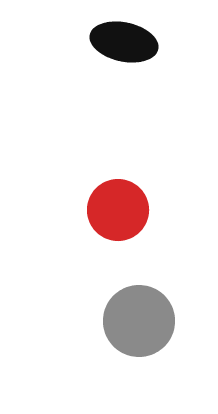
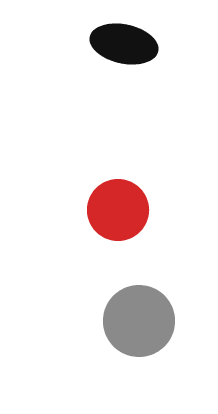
black ellipse: moved 2 px down
